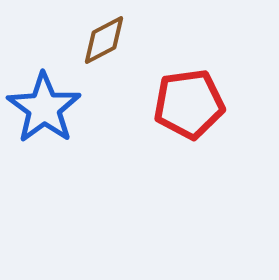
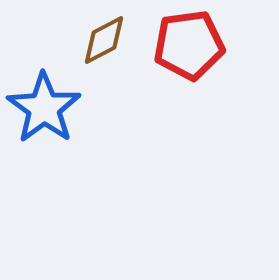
red pentagon: moved 59 px up
